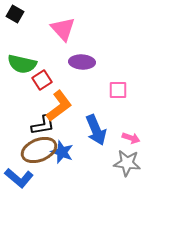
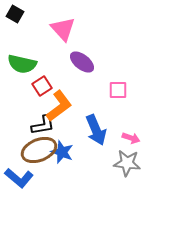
purple ellipse: rotated 35 degrees clockwise
red square: moved 6 px down
